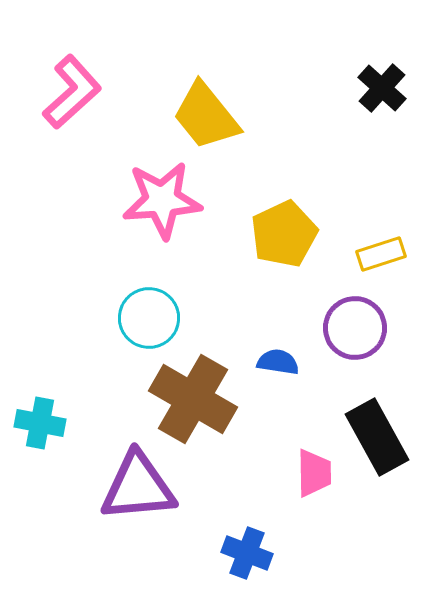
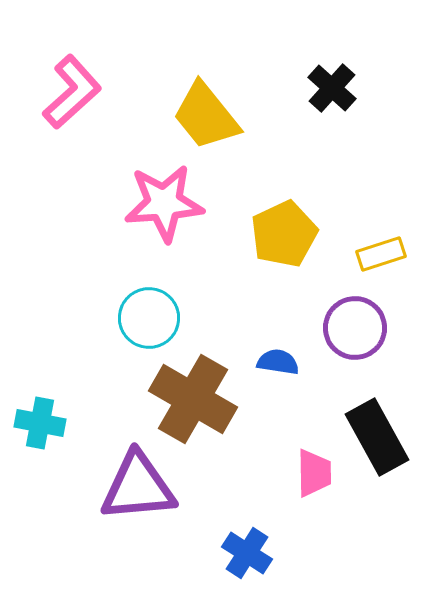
black cross: moved 50 px left
pink star: moved 2 px right, 3 px down
blue cross: rotated 12 degrees clockwise
